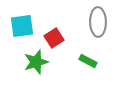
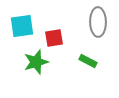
red square: rotated 24 degrees clockwise
